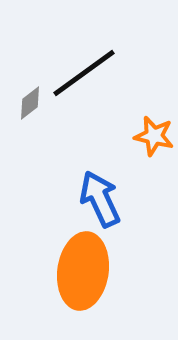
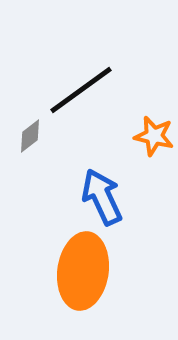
black line: moved 3 px left, 17 px down
gray diamond: moved 33 px down
blue arrow: moved 2 px right, 2 px up
